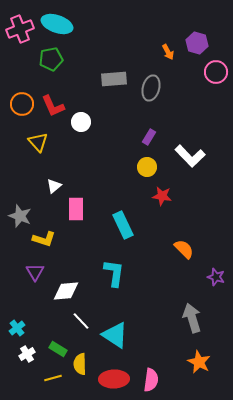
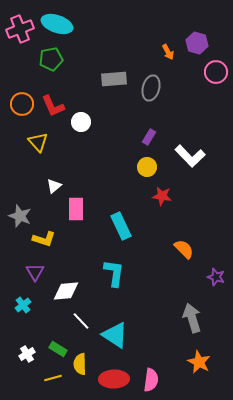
cyan rectangle: moved 2 px left, 1 px down
cyan cross: moved 6 px right, 23 px up
